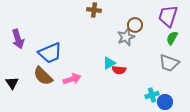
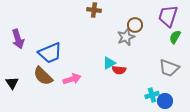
green semicircle: moved 3 px right, 1 px up
gray trapezoid: moved 5 px down
blue circle: moved 1 px up
